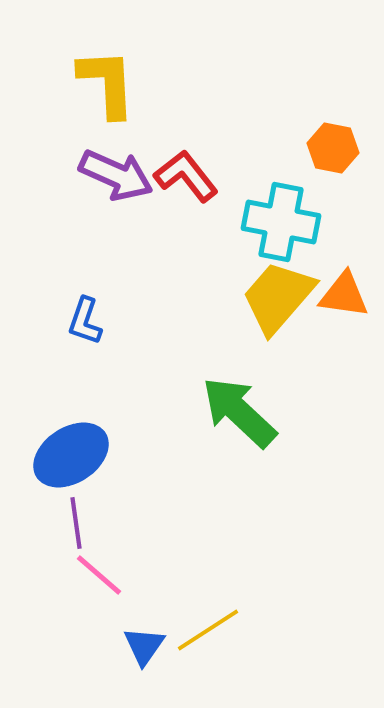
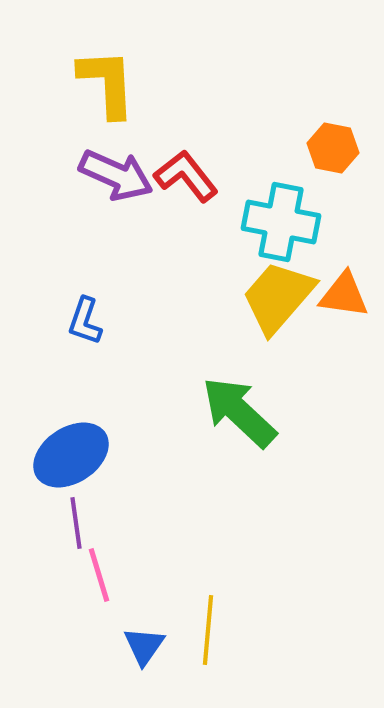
pink line: rotated 32 degrees clockwise
yellow line: rotated 52 degrees counterclockwise
